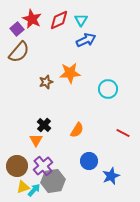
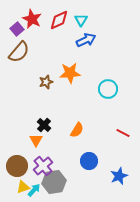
blue star: moved 8 px right
gray hexagon: moved 1 px right, 1 px down
